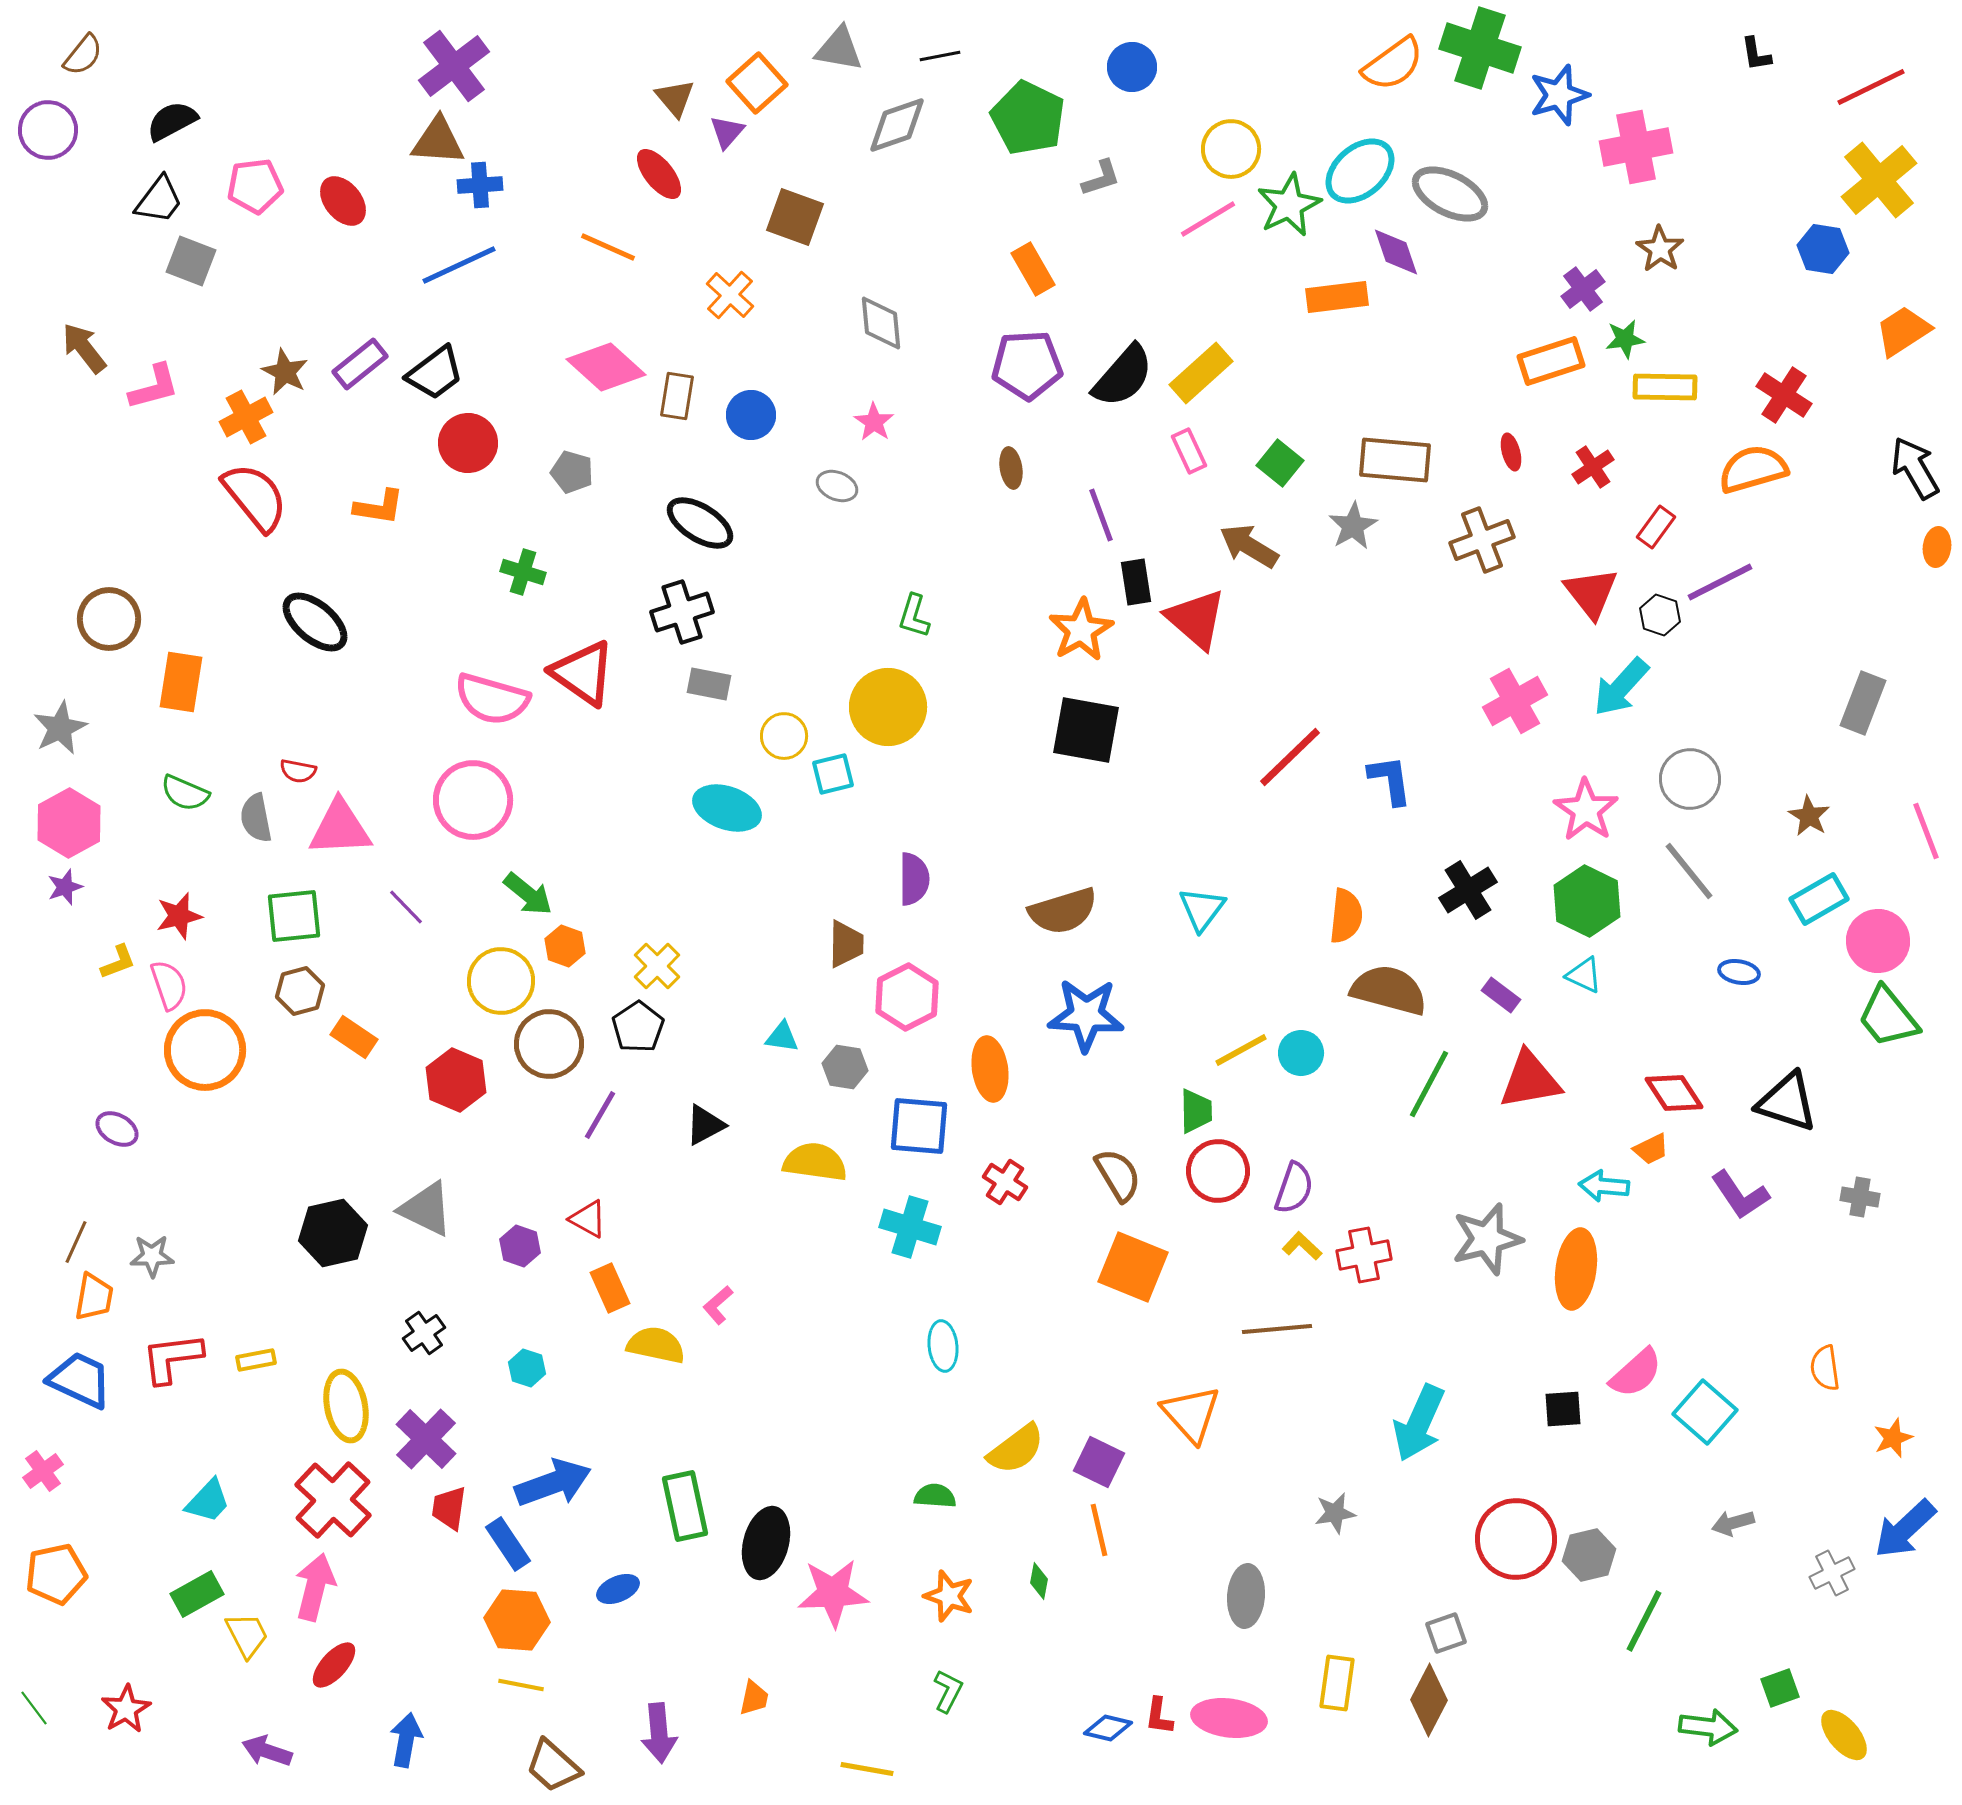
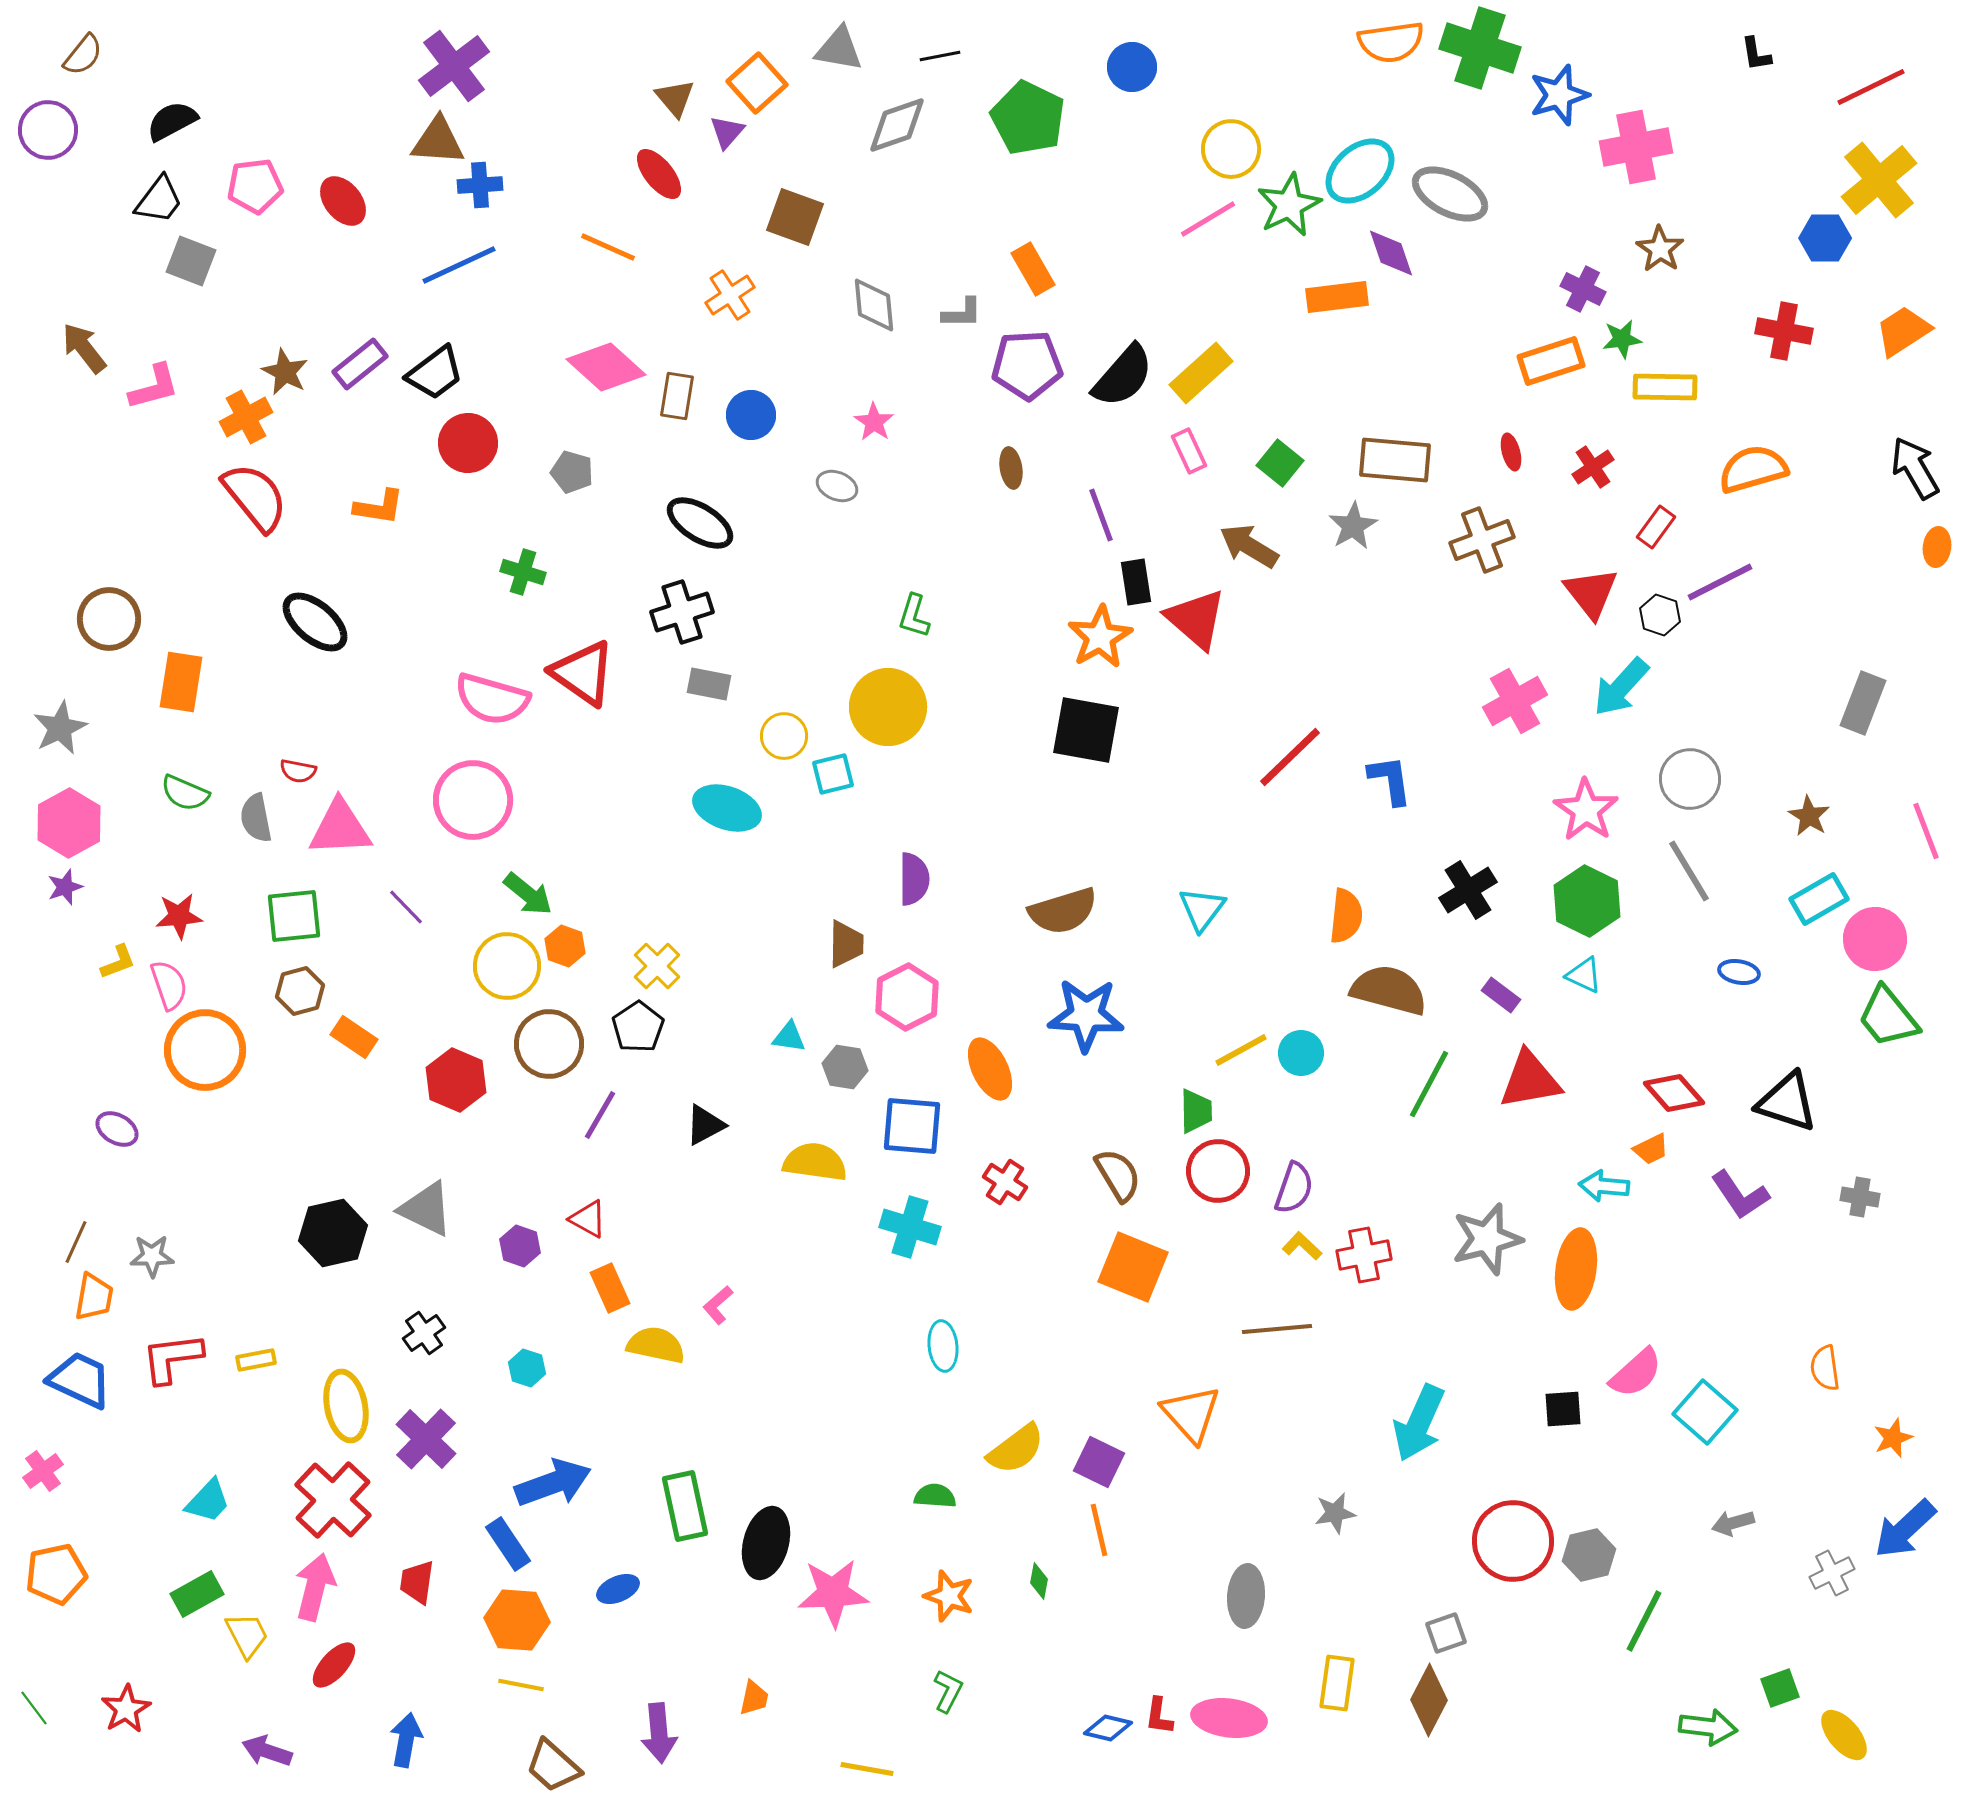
orange semicircle at (1393, 64): moved 2 px left, 22 px up; rotated 28 degrees clockwise
gray L-shape at (1101, 178): moved 139 px left, 135 px down; rotated 18 degrees clockwise
blue hexagon at (1823, 249): moved 2 px right, 11 px up; rotated 9 degrees counterclockwise
purple diamond at (1396, 252): moved 5 px left, 1 px down
purple cross at (1583, 289): rotated 27 degrees counterclockwise
orange cross at (730, 295): rotated 15 degrees clockwise
gray diamond at (881, 323): moved 7 px left, 18 px up
green star at (1625, 339): moved 3 px left
red cross at (1784, 395): moved 64 px up; rotated 22 degrees counterclockwise
orange star at (1081, 630): moved 19 px right, 7 px down
gray line at (1689, 871): rotated 8 degrees clockwise
red star at (179, 916): rotated 9 degrees clockwise
pink circle at (1878, 941): moved 3 px left, 2 px up
yellow circle at (501, 981): moved 6 px right, 15 px up
cyan triangle at (782, 1037): moved 7 px right
orange ellipse at (990, 1069): rotated 18 degrees counterclockwise
red diamond at (1674, 1093): rotated 8 degrees counterclockwise
blue square at (919, 1126): moved 7 px left
red trapezoid at (449, 1508): moved 32 px left, 74 px down
red circle at (1516, 1539): moved 3 px left, 2 px down
